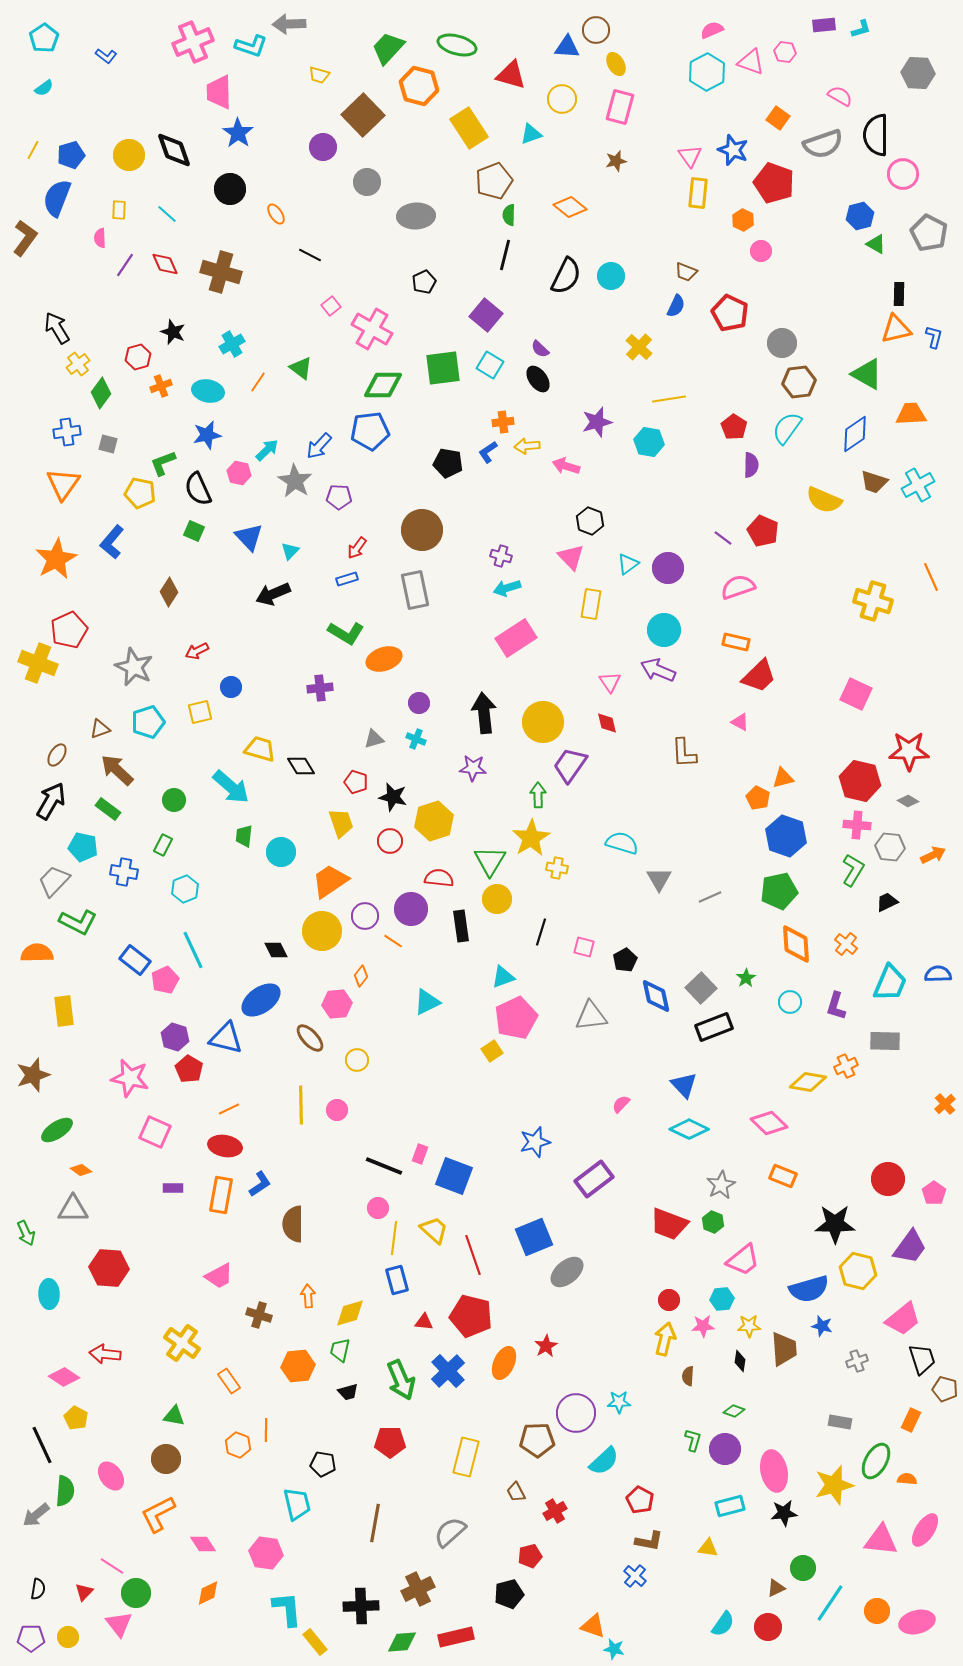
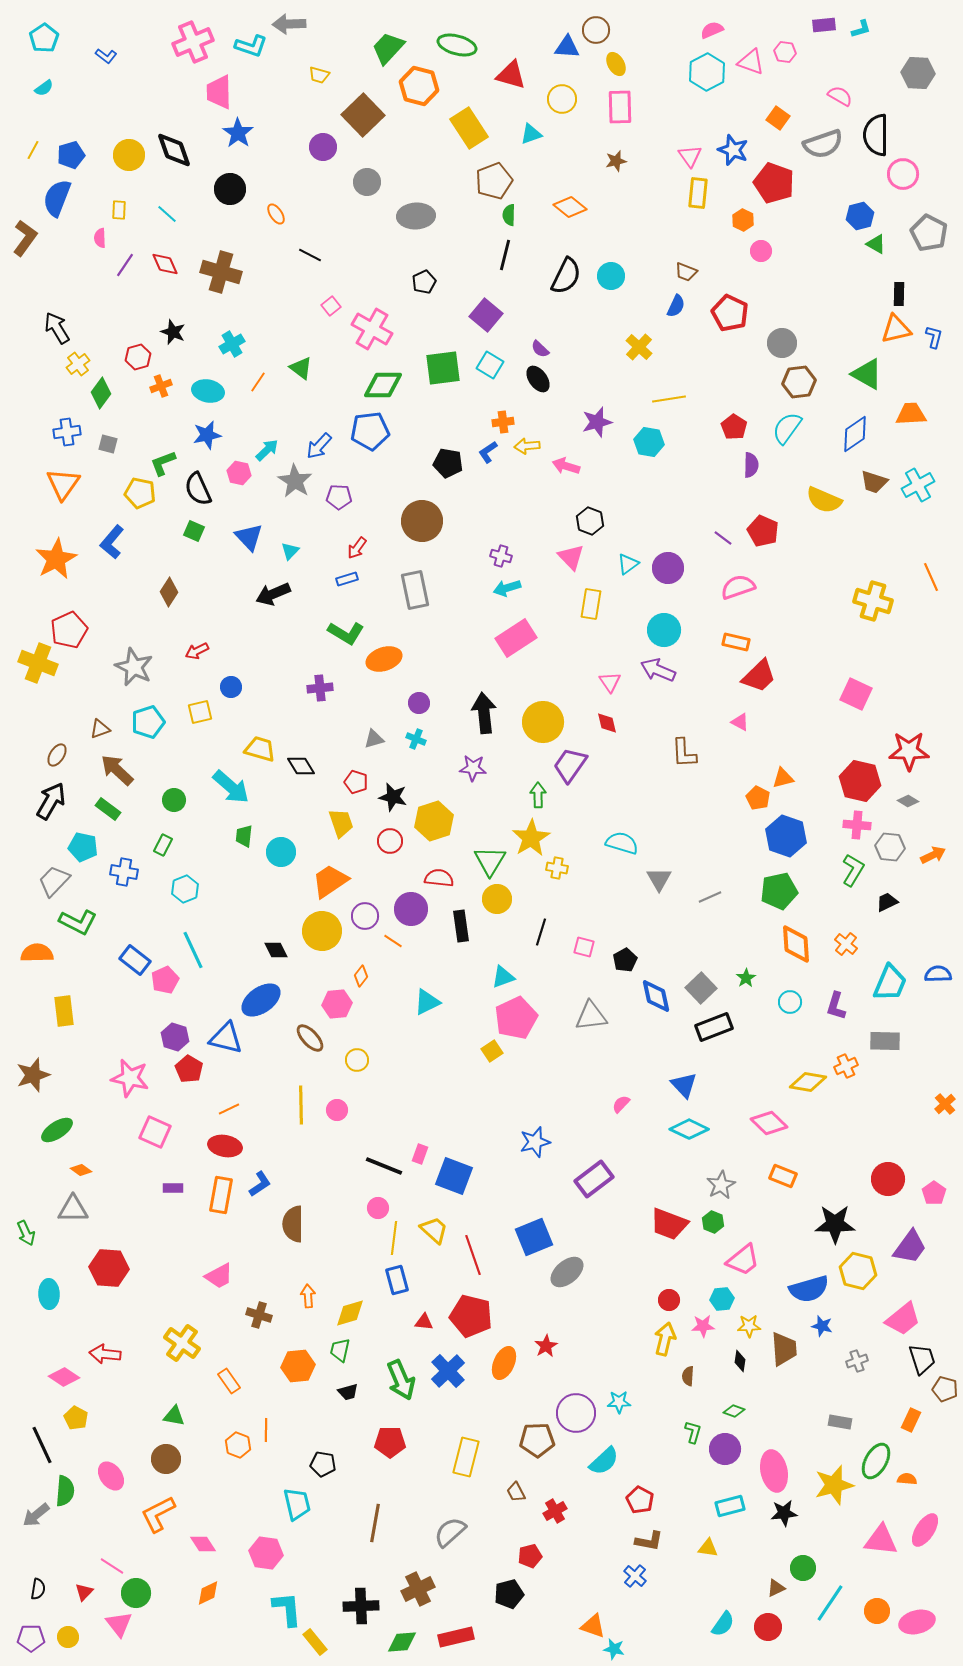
pink rectangle at (620, 107): rotated 16 degrees counterclockwise
brown circle at (422, 530): moved 9 px up
green L-shape at (693, 1440): moved 8 px up
